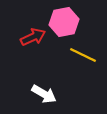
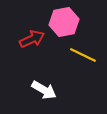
red arrow: moved 1 px left, 2 px down
white arrow: moved 4 px up
